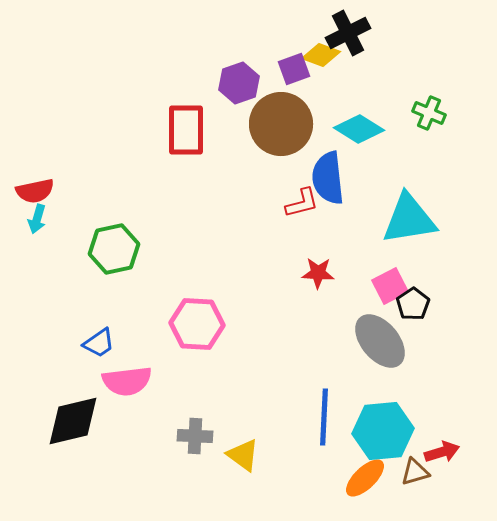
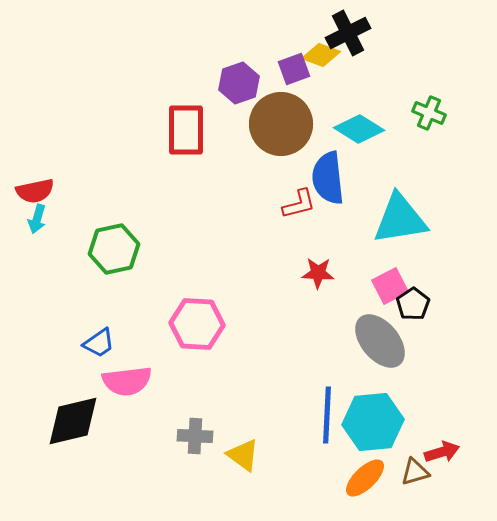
red L-shape: moved 3 px left, 1 px down
cyan triangle: moved 9 px left
blue line: moved 3 px right, 2 px up
cyan hexagon: moved 10 px left, 9 px up
